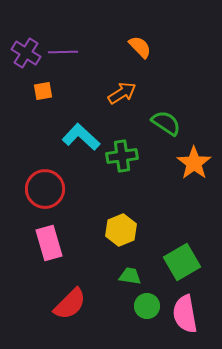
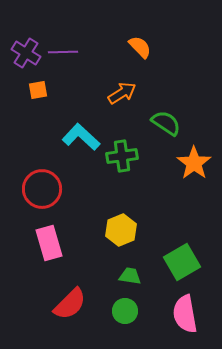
orange square: moved 5 px left, 1 px up
red circle: moved 3 px left
green circle: moved 22 px left, 5 px down
